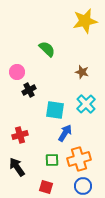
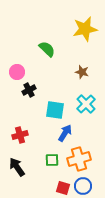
yellow star: moved 8 px down
red square: moved 17 px right, 1 px down
